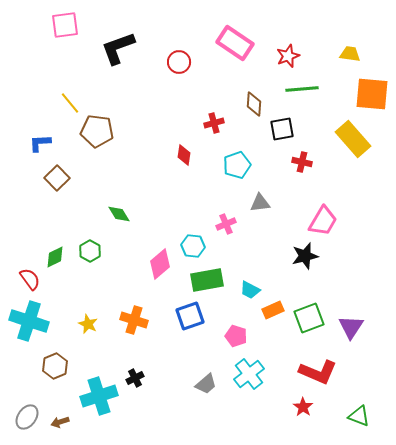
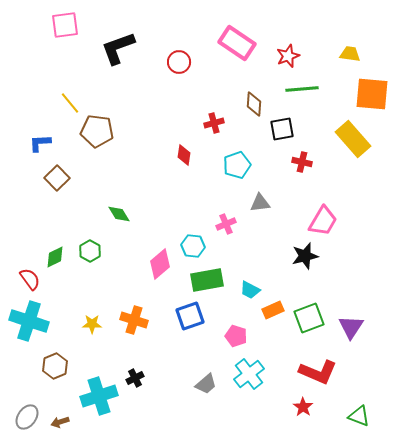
pink rectangle at (235, 43): moved 2 px right
yellow star at (88, 324): moved 4 px right; rotated 24 degrees counterclockwise
